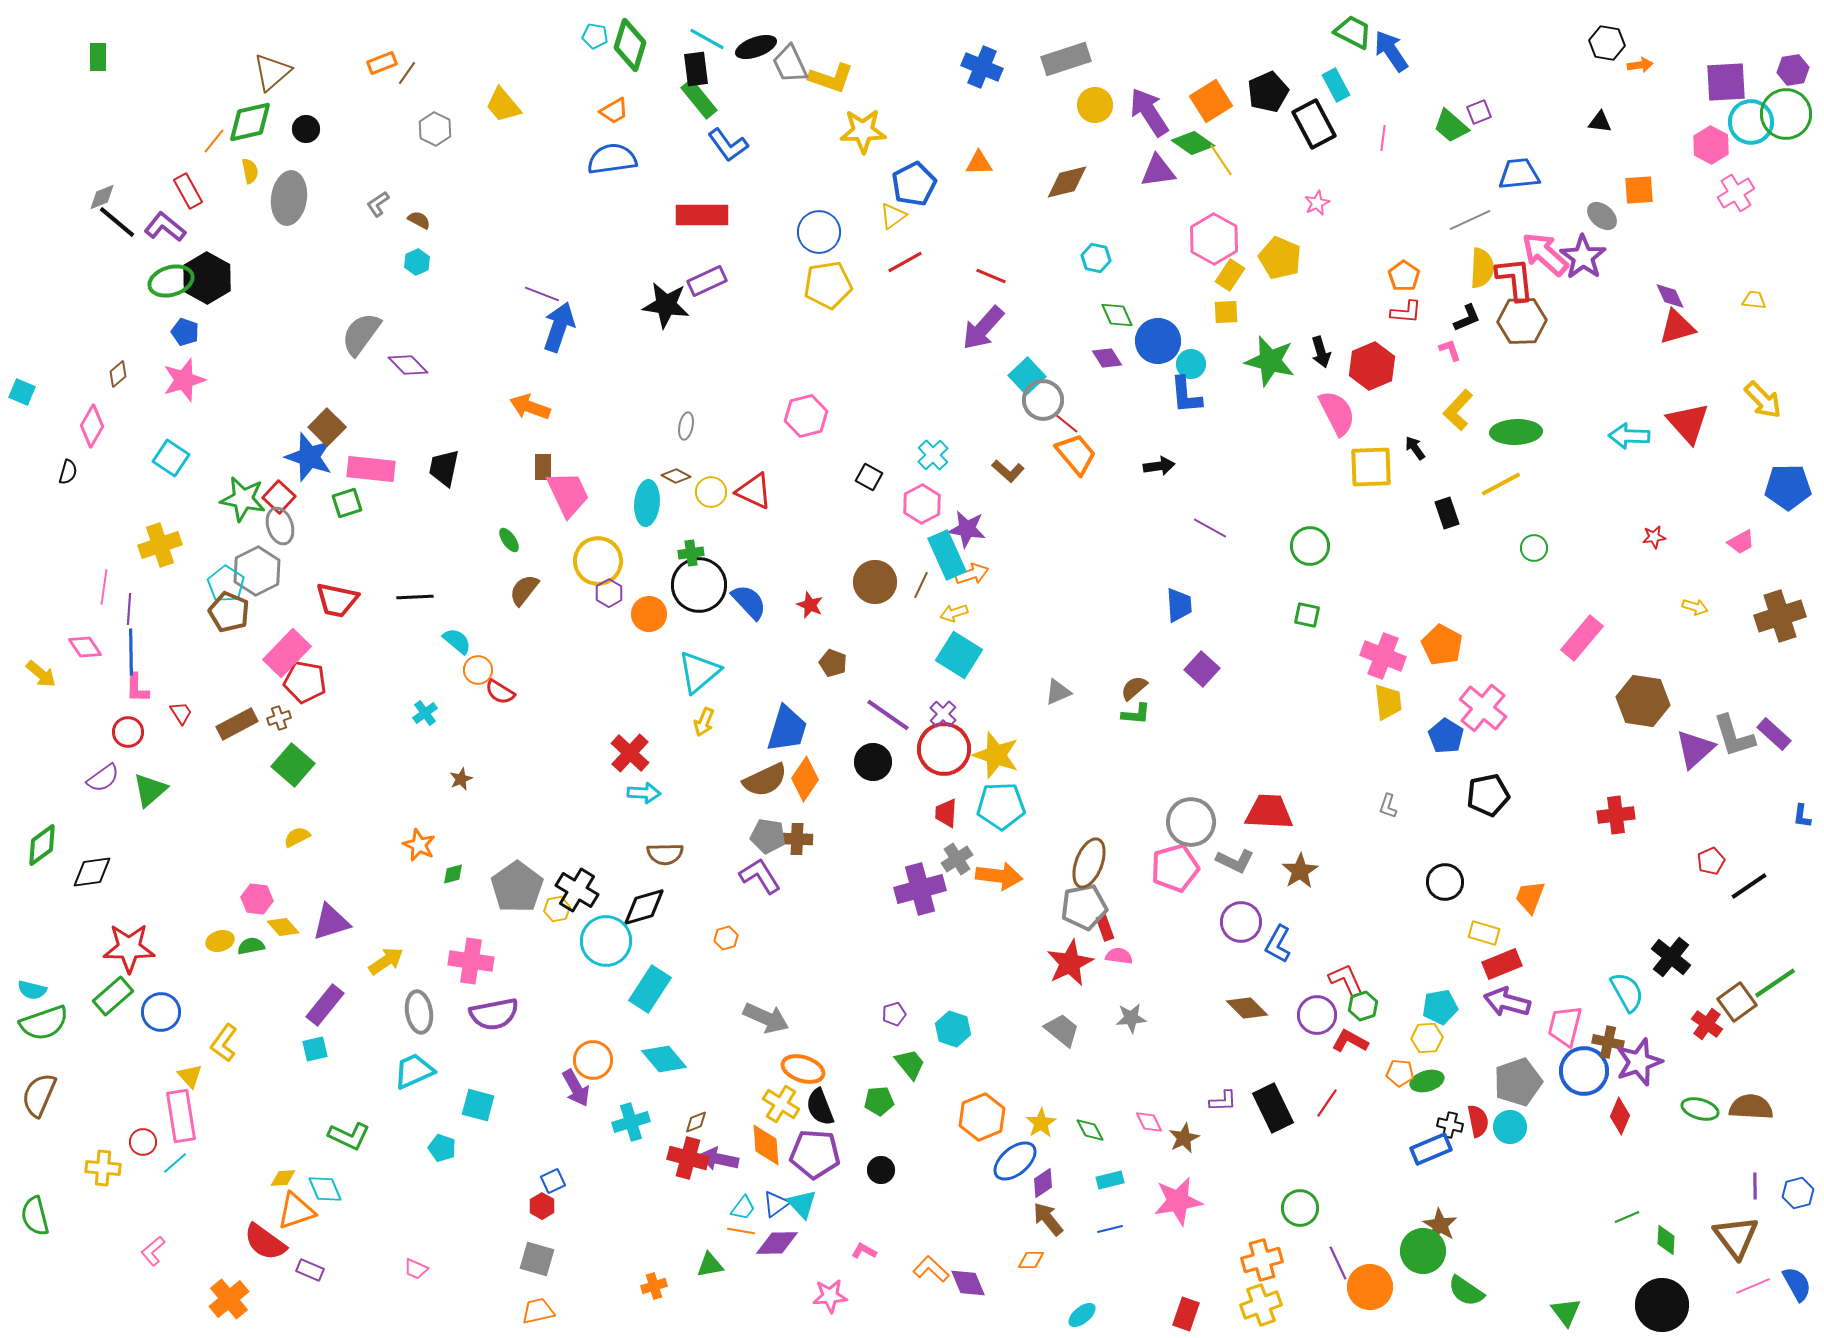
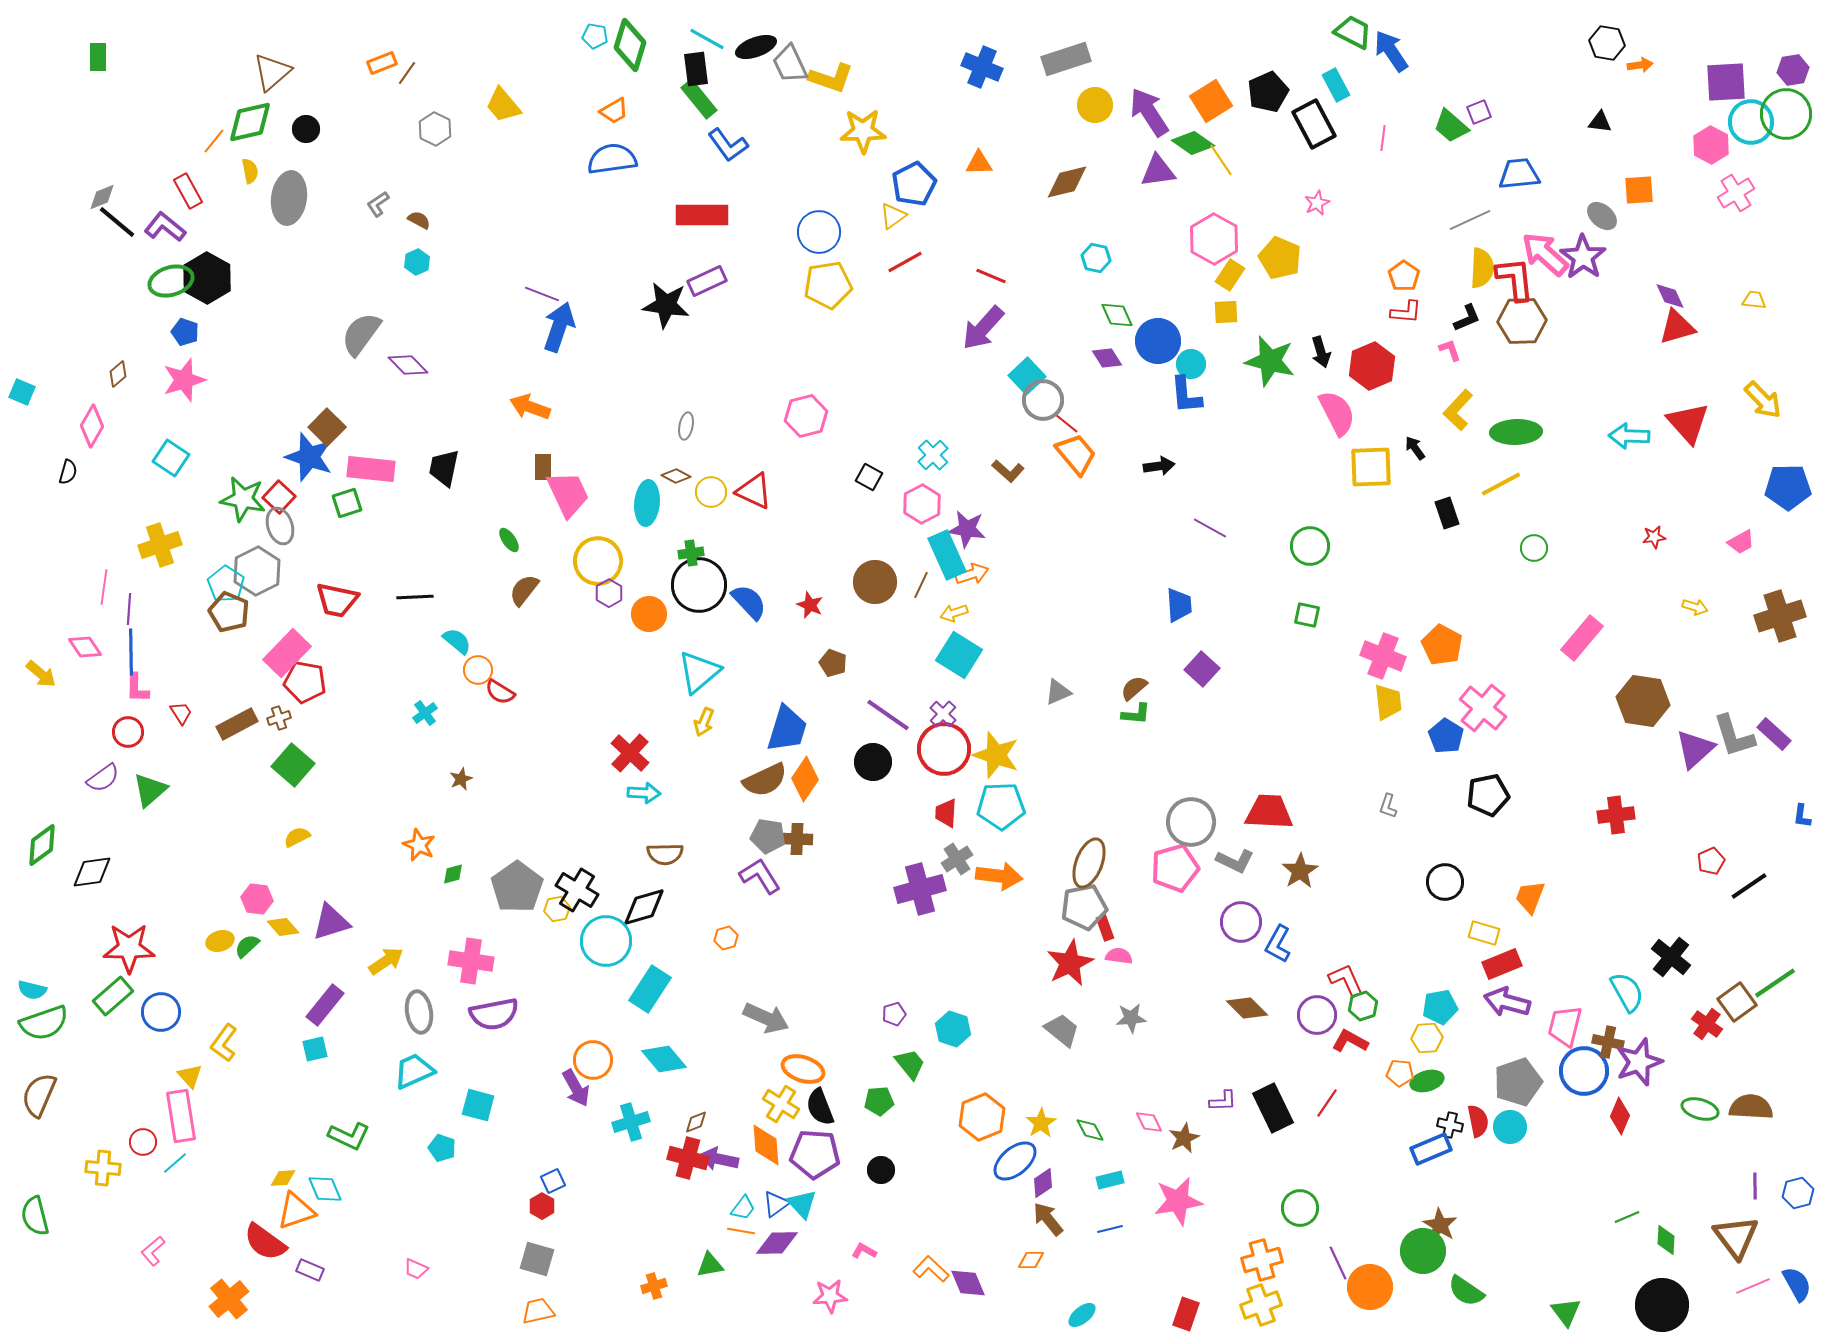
green semicircle at (251, 946): moved 4 px left; rotated 32 degrees counterclockwise
